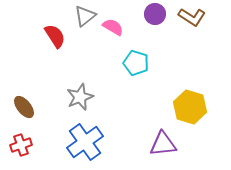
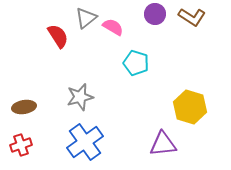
gray triangle: moved 1 px right, 2 px down
red semicircle: moved 3 px right
gray star: rotated 8 degrees clockwise
brown ellipse: rotated 60 degrees counterclockwise
